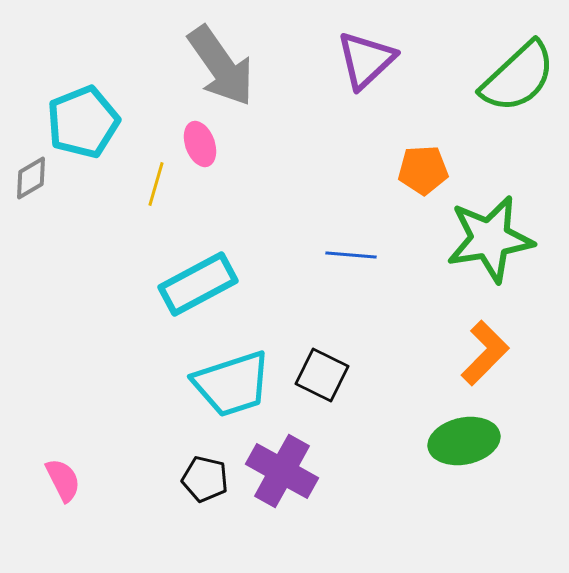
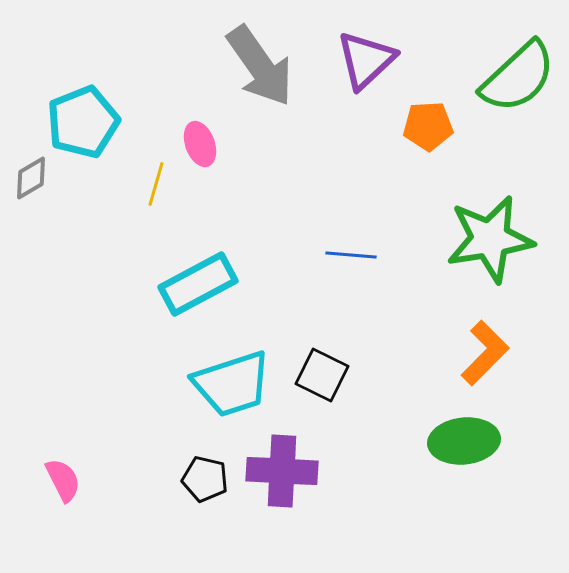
gray arrow: moved 39 px right
orange pentagon: moved 5 px right, 44 px up
green ellipse: rotated 6 degrees clockwise
purple cross: rotated 26 degrees counterclockwise
